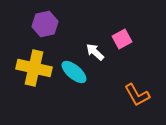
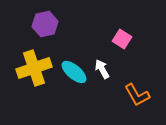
pink square: rotated 30 degrees counterclockwise
white arrow: moved 7 px right, 17 px down; rotated 18 degrees clockwise
yellow cross: rotated 32 degrees counterclockwise
